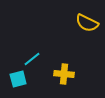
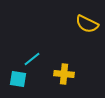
yellow semicircle: moved 1 px down
cyan square: rotated 24 degrees clockwise
